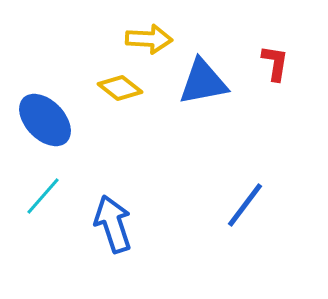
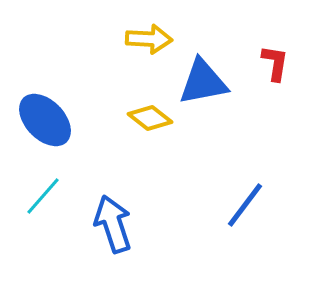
yellow diamond: moved 30 px right, 30 px down
